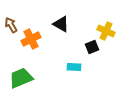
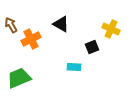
yellow cross: moved 5 px right, 2 px up
green trapezoid: moved 2 px left
